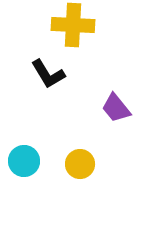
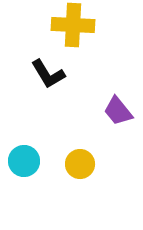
purple trapezoid: moved 2 px right, 3 px down
